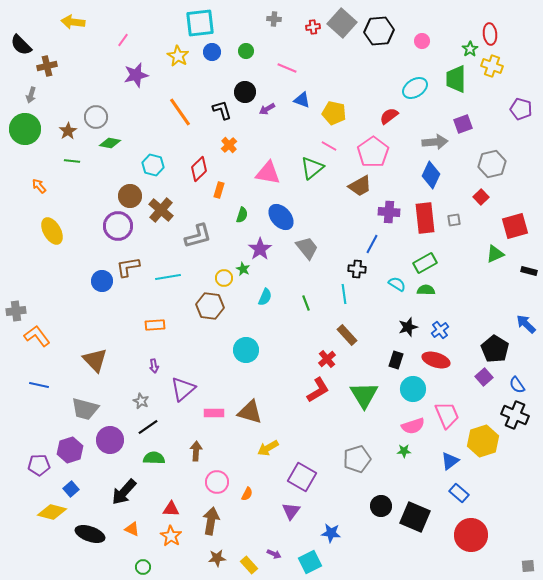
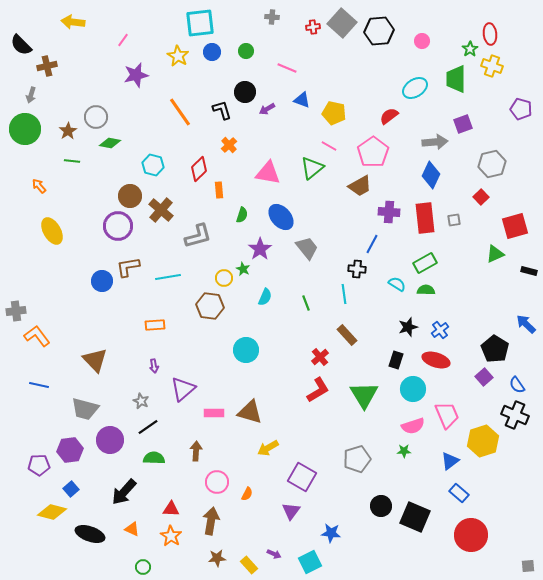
gray cross at (274, 19): moved 2 px left, 2 px up
orange rectangle at (219, 190): rotated 21 degrees counterclockwise
red cross at (327, 359): moved 7 px left, 2 px up
purple hexagon at (70, 450): rotated 10 degrees clockwise
